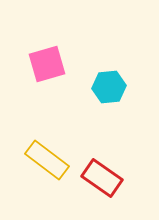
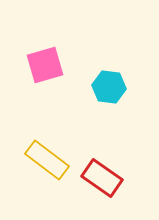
pink square: moved 2 px left, 1 px down
cyan hexagon: rotated 12 degrees clockwise
